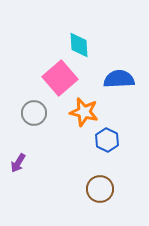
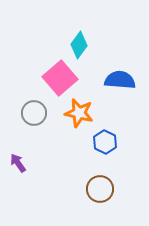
cyan diamond: rotated 40 degrees clockwise
blue semicircle: moved 1 px right, 1 px down; rotated 8 degrees clockwise
orange star: moved 5 px left, 1 px down
blue hexagon: moved 2 px left, 2 px down
purple arrow: rotated 114 degrees clockwise
